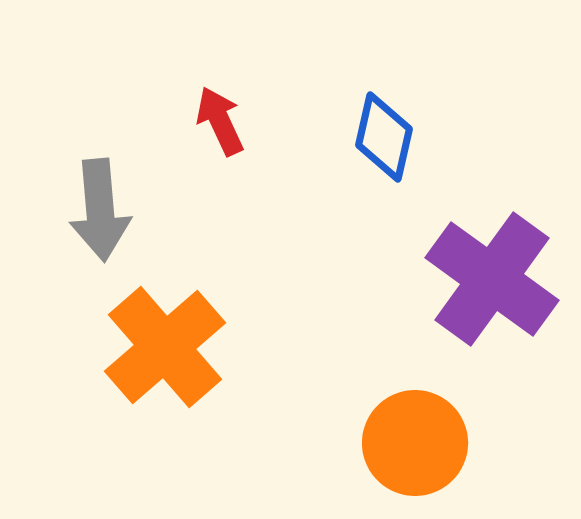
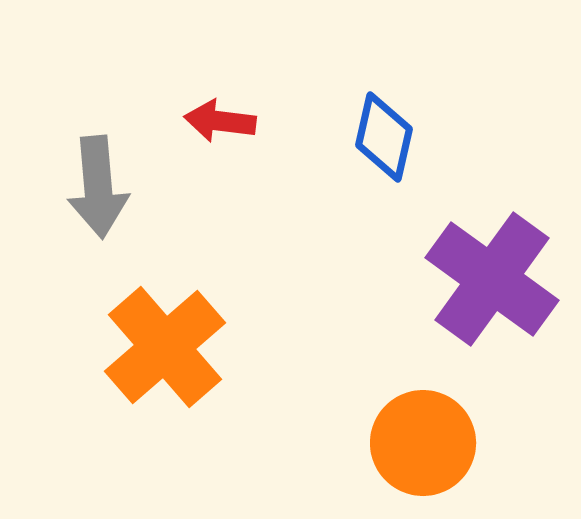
red arrow: rotated 58 degrees counterclockwise
gray arrow: moved 2 px left, 23 px up
orange circle: moved 8 px right
